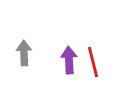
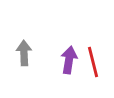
purple arrow: rotated 12 degrees clockwise
